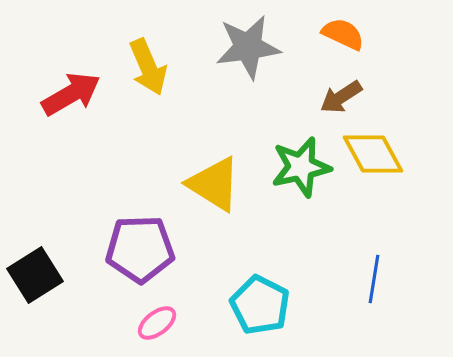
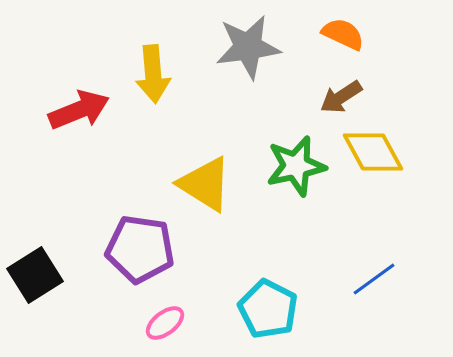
yellow arrow: moved 5 px right, 7 px down; rotated 18 degrees clockwise
red arrow: moved 8 px right, 16 px down; rotated 8 degrees clockwise
yellow diamond: moved 2 px up
green star: moved 5 px left, 1 px up
yellow triangle: moved 9 px left
purple pentagon: rotated 10 degrees clockwise
blue line: rotated 45 degrees clockwise
cyan pentagon: moved 8 px right, 4 px down
pink ellipse: moved 8 px right
